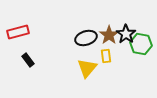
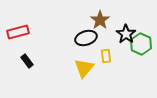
brown star: moved 9 px left, 15 px up
green hexagon: rotated 15 degrees clockwise
black rectangle: moved 1 px left, 1 px down
yellow triangle: moved 3 px left
